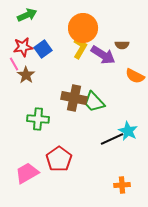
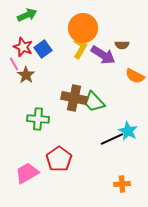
red star: rotated 30 degrees clockwise
orange cross: moved 1 px up
